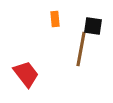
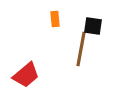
red trapezoid: moved 1 px down; rotated 88 degrees clockwise
